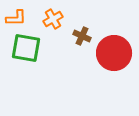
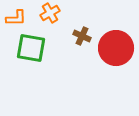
orange cross: moved 3 px left, 6 px up
green square: moved 5 px right
red circle: moved 2 px right, 5 px up
